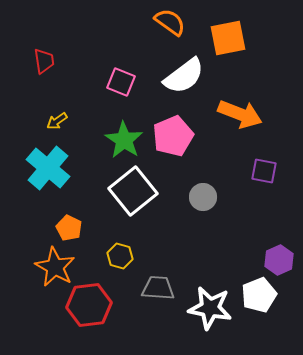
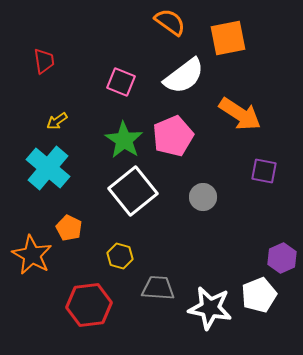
orange arrow: rotated 12 degrees clockwise
purple hexagon: moved 3 px right, 2 px up
orange star: moved 23 px left, 12 px up
